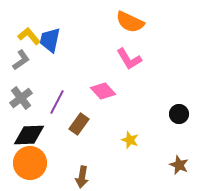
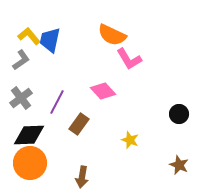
orange semicircle: moved 18 px left, 13 px down
